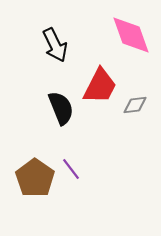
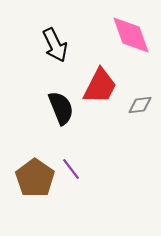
gray diamond: moved 5 px right
